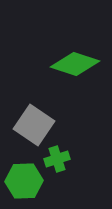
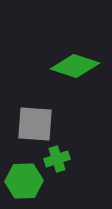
green diamond: moved 2 px down
gray square: moved 1 px right, 1 px up; rotated 30 degrees counterclockwise
